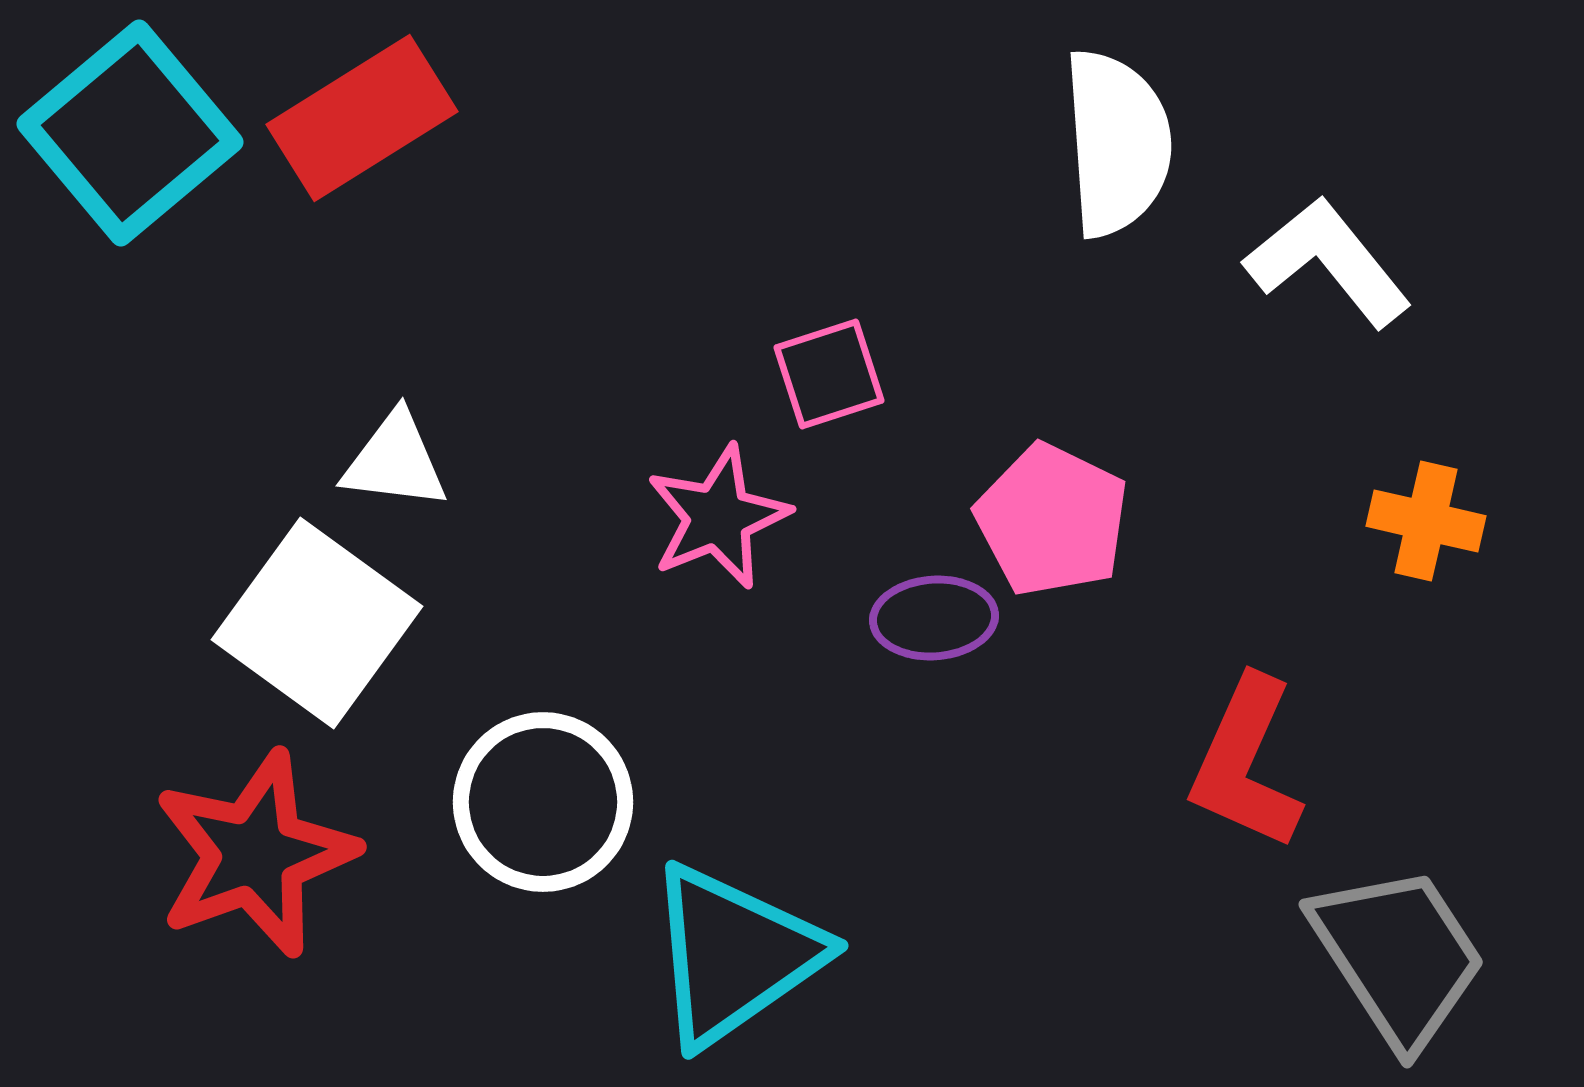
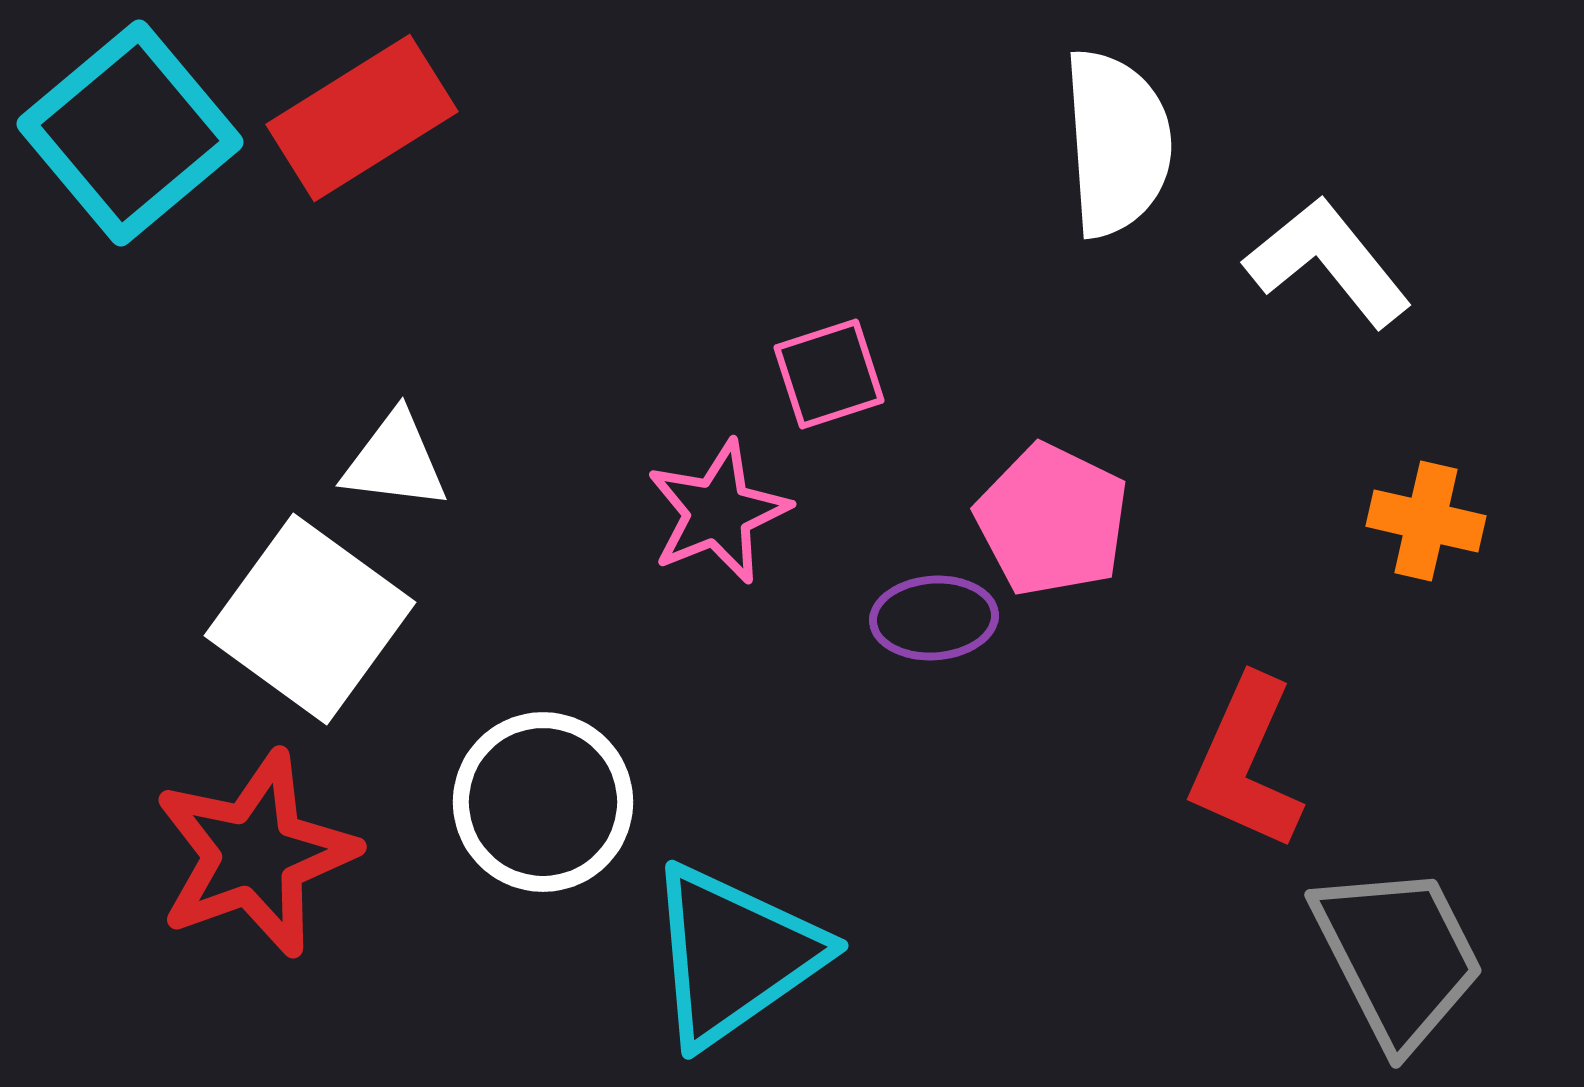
pink star: moved 5 px up
white square: moved 7 px left, 4 px up
gray trapezoid: rotated 6 degrees clockwise
